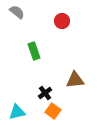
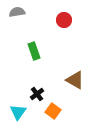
gray semicircle: rotated 49 degrees counterclockwise
red circle: moved 2 px right, 1 px up
brown triangle: rotated 36 degrees clockwise
black cross: moved 8 px left, 1 px down
cyan triangle: moved 1 px right; rotated 42 degrees counterclockwise
